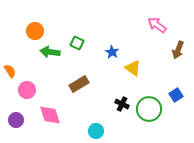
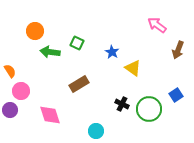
pink circle: moved 6 px left, 1 px down
purple circle: moved 6 px left, 10 px up
